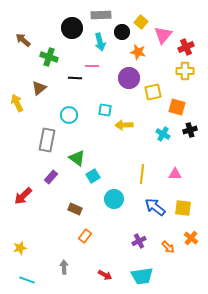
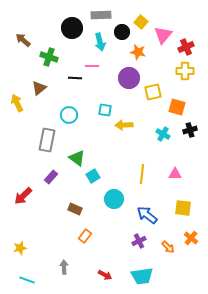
blue arrow at (155, 207): moved 8 px left, 8 px down
